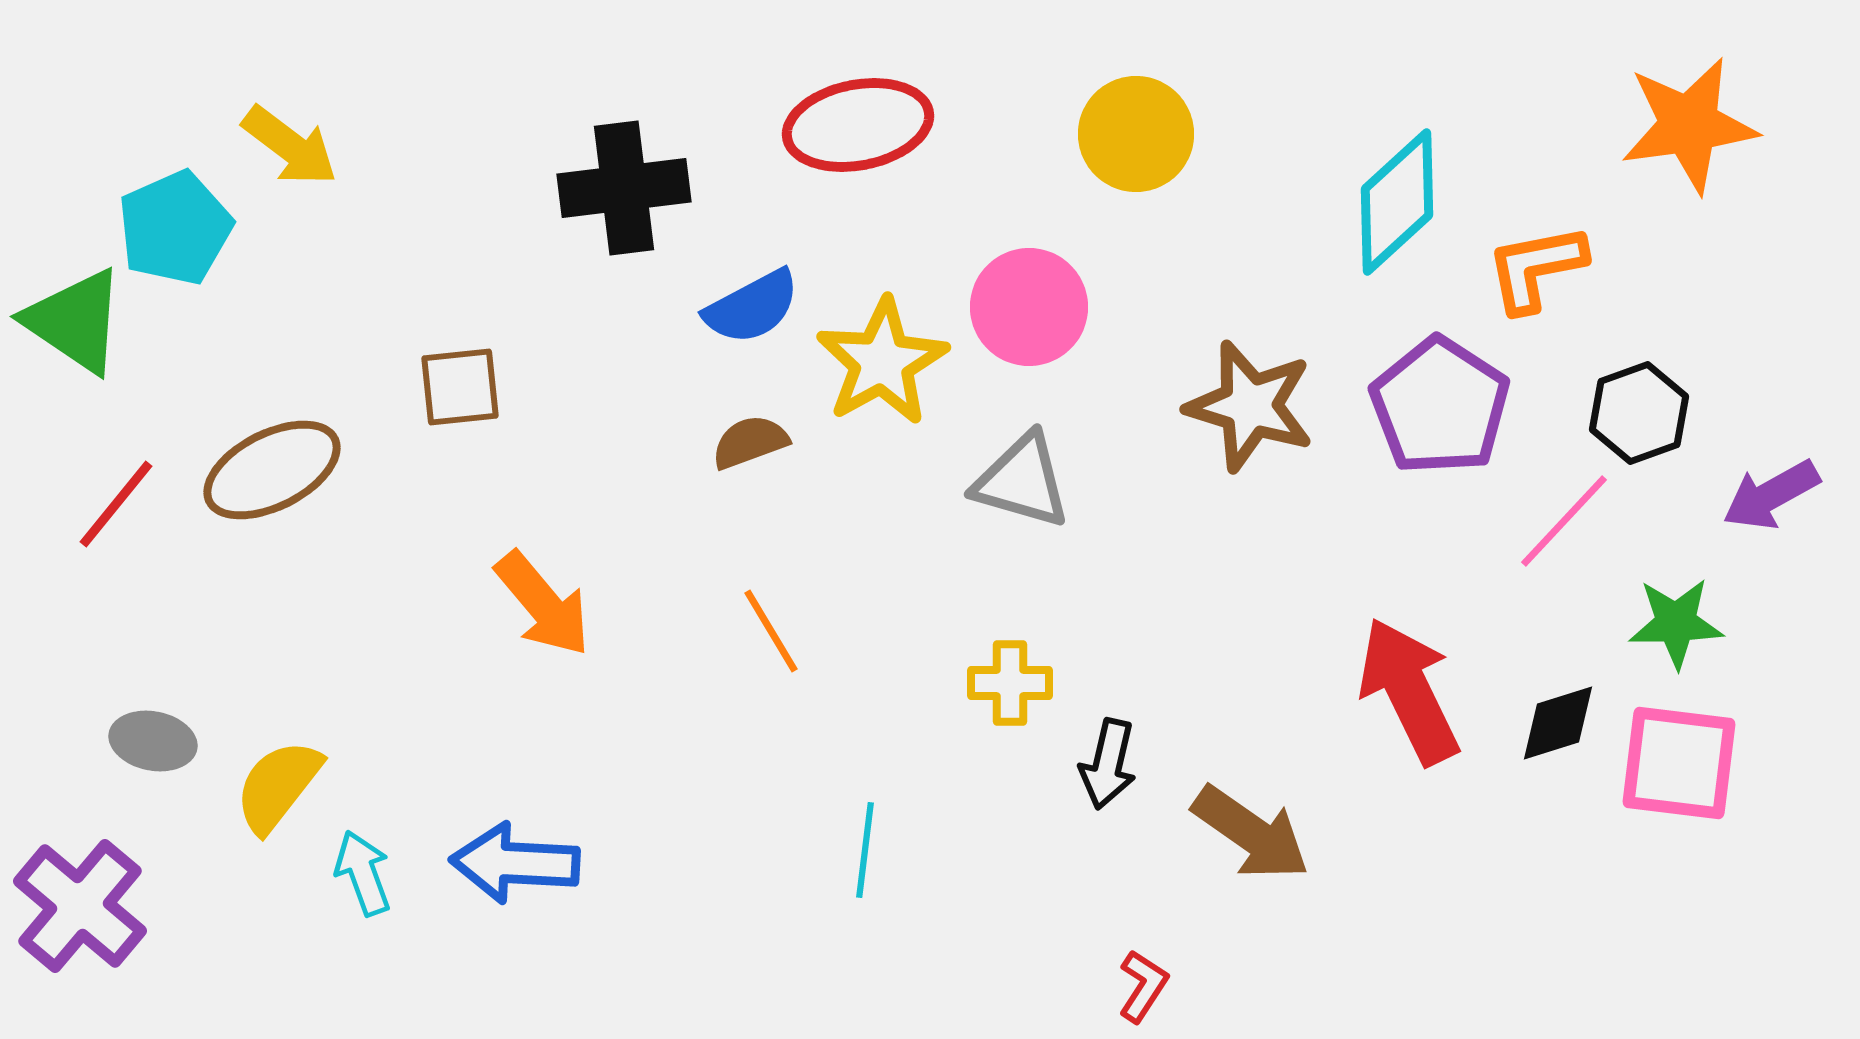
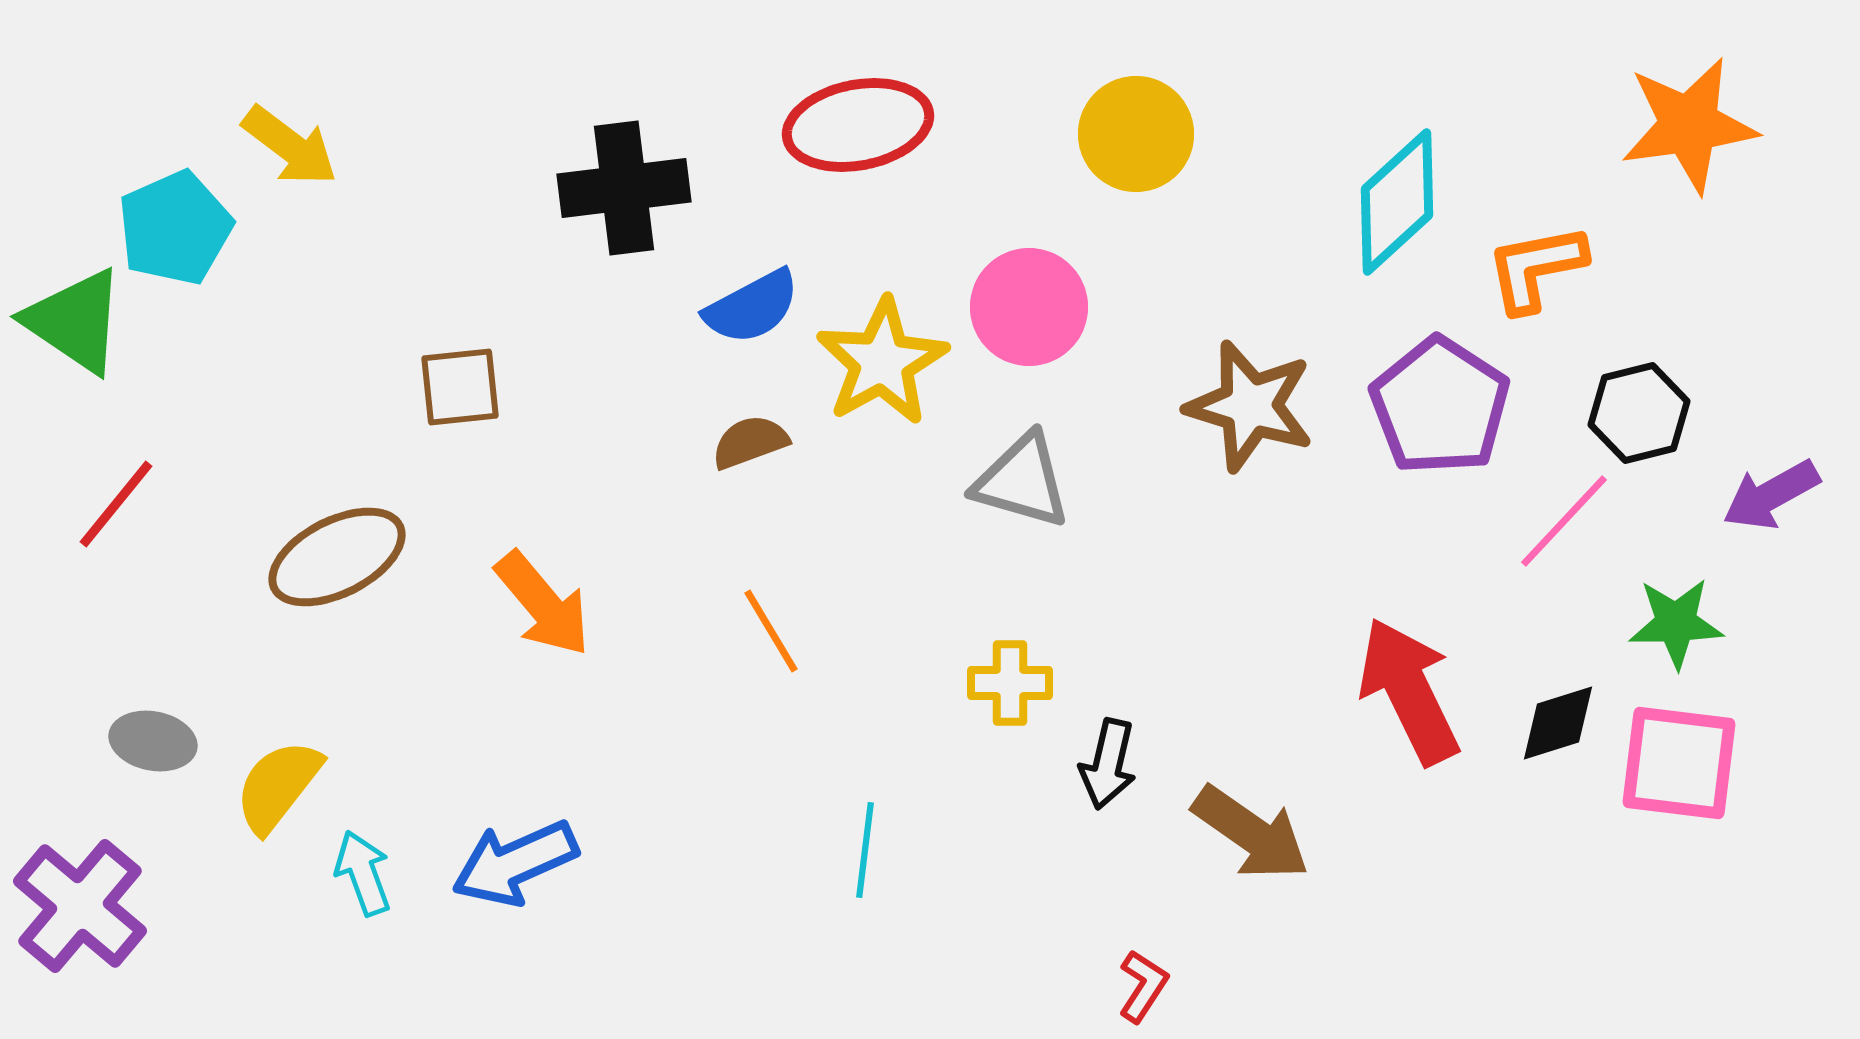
black hexagon: rotated 6 degrees clockwise
brown ellipse: moved 65 px right, 87 px down
blue arrow: rotated 27 degrees counterclockwise
